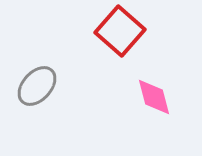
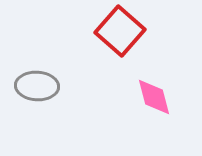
gray ellipse: rotated 51 degrees clockwise
